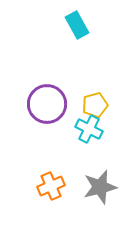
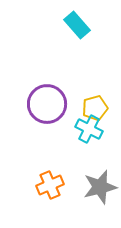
cyan rectangle: rotated 12 degrees counterclockwise
yellow pentagon: moved 3 px down
orange cross: moved 1 px left, 1 px up
